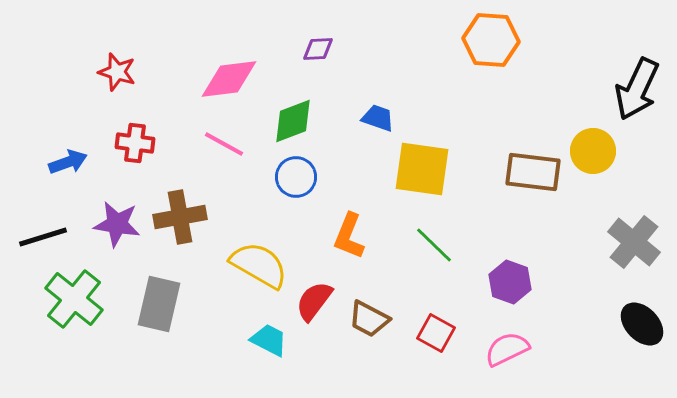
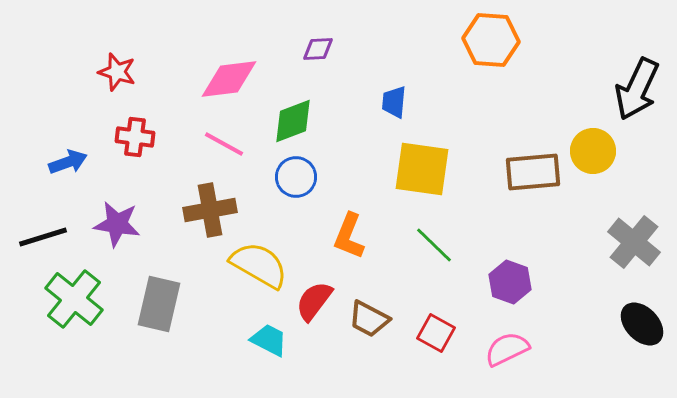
blue trapezoid: moved 16 px right, 16 px up; rotated 104 degrees counterclockwise
red cross: moved 6 px up
brown rectangle: rotated 12 degrees counterclockwise
brown cross: moved 30 px right, 7 px up
